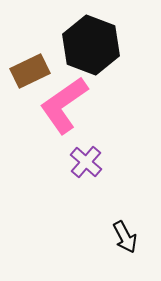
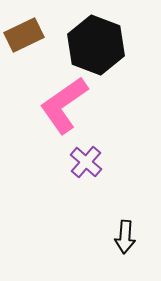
black hexagon: moved 5 px right
brown rectangle: moved 6 px left, 36 px up
black arrow: rotated 32 degrees clockwise
